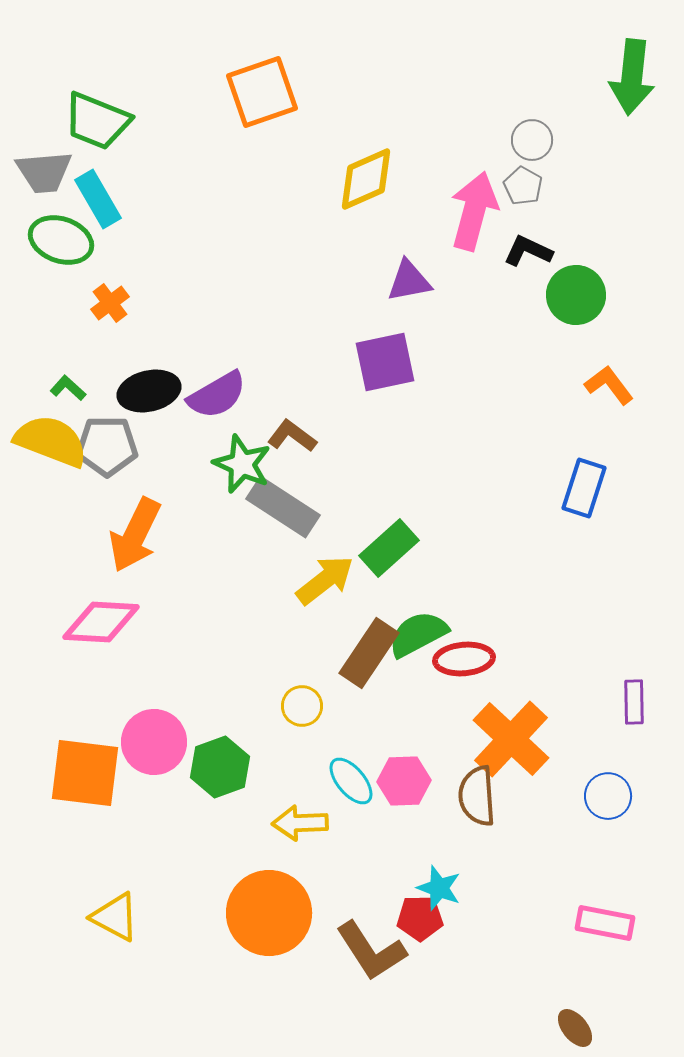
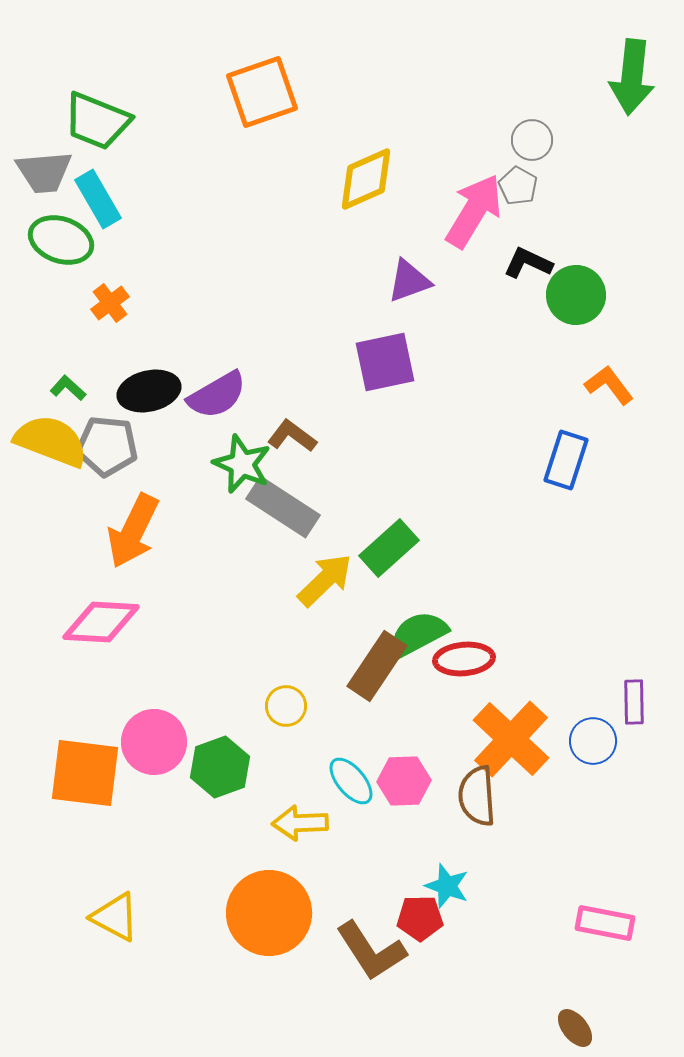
gray pentagon at (523, 186): moved 5 px left
pink arrow at (474, 211): rotated 16 degrees clockwise
black L-shape at (528, 251): moved 12 px down
purple triangle at (409, 281): rotated 9 degrees counterclockwise
gray pentagon at (107, 446): rotated 6 degrees clockwise
blue rectangle at (584, 488): moved 18 px left, 28 px up
orange arrow at (135, 535): moved 2 px left, 4 px up
yellow arrow at (325, 580): rotated 6 degrees counterclockwise
brown rectangle at (369, 653): moved 8 px right, 13 px down
yellow circle at (302, 706): moved 16 px left
blue circle at (608, 796): moved 15 px left, 55 px up
cyan star at (439, 888): moved 8 px right, 2 px up
